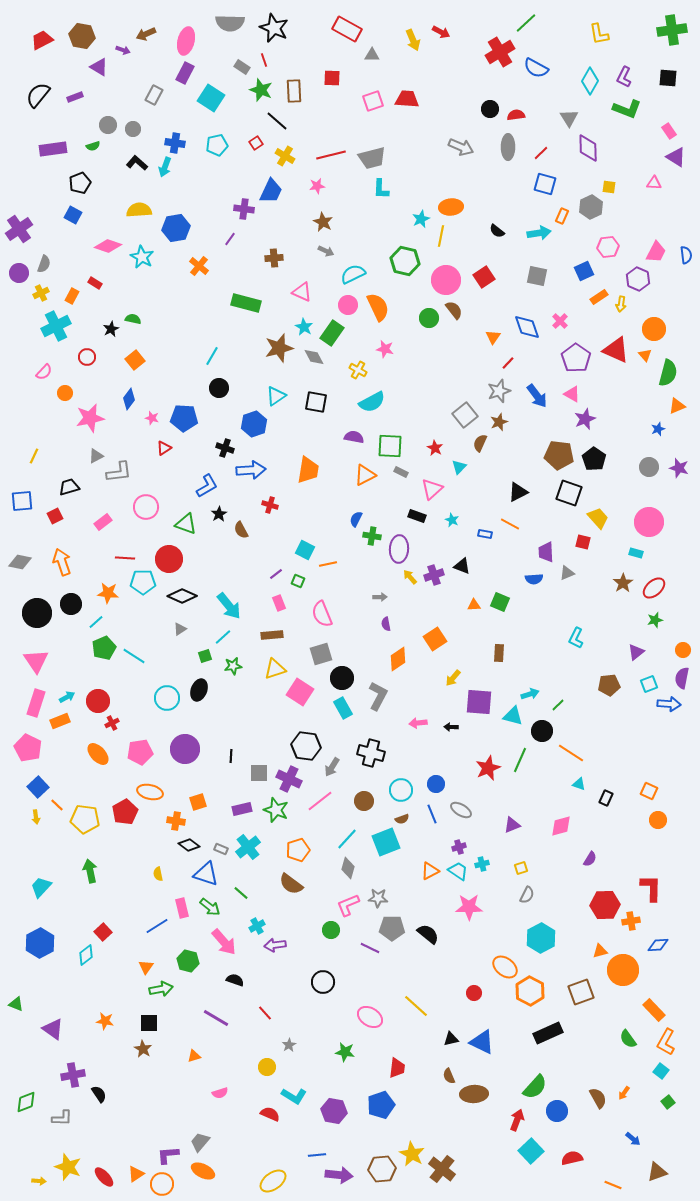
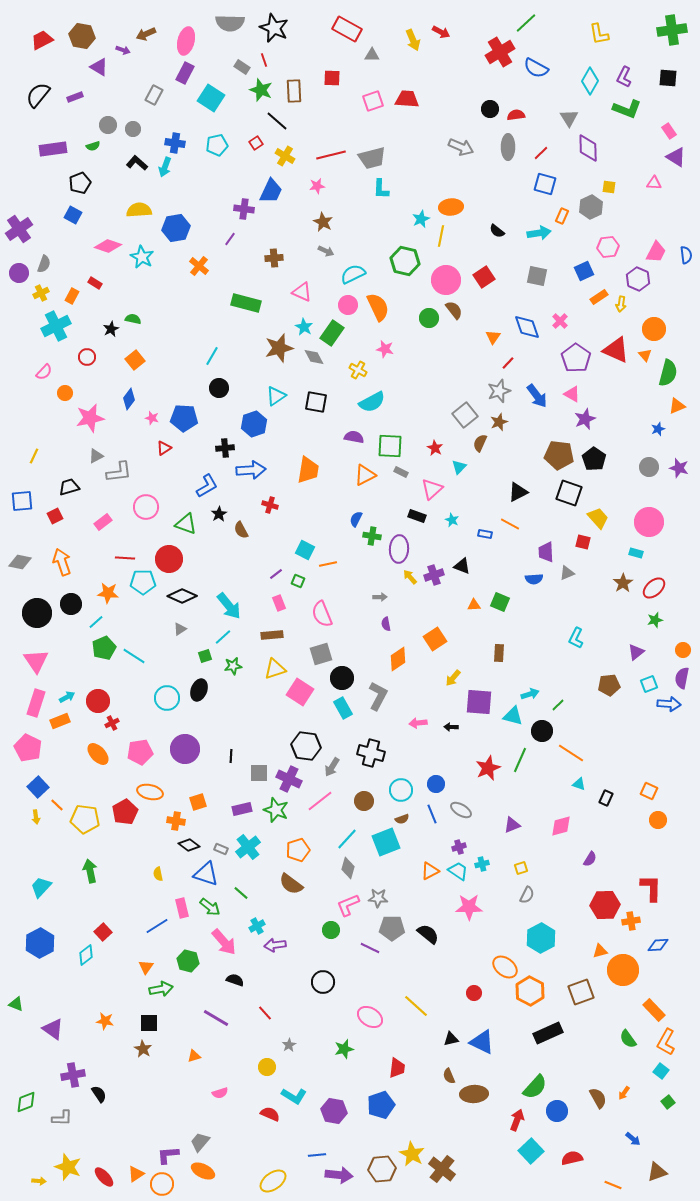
black cross at (225, 448): rotated 24 degrees counterclockwise
green star at (345, 1052): moved 1 px left, 3 px up; rotated 24 degrees counterclockwise
